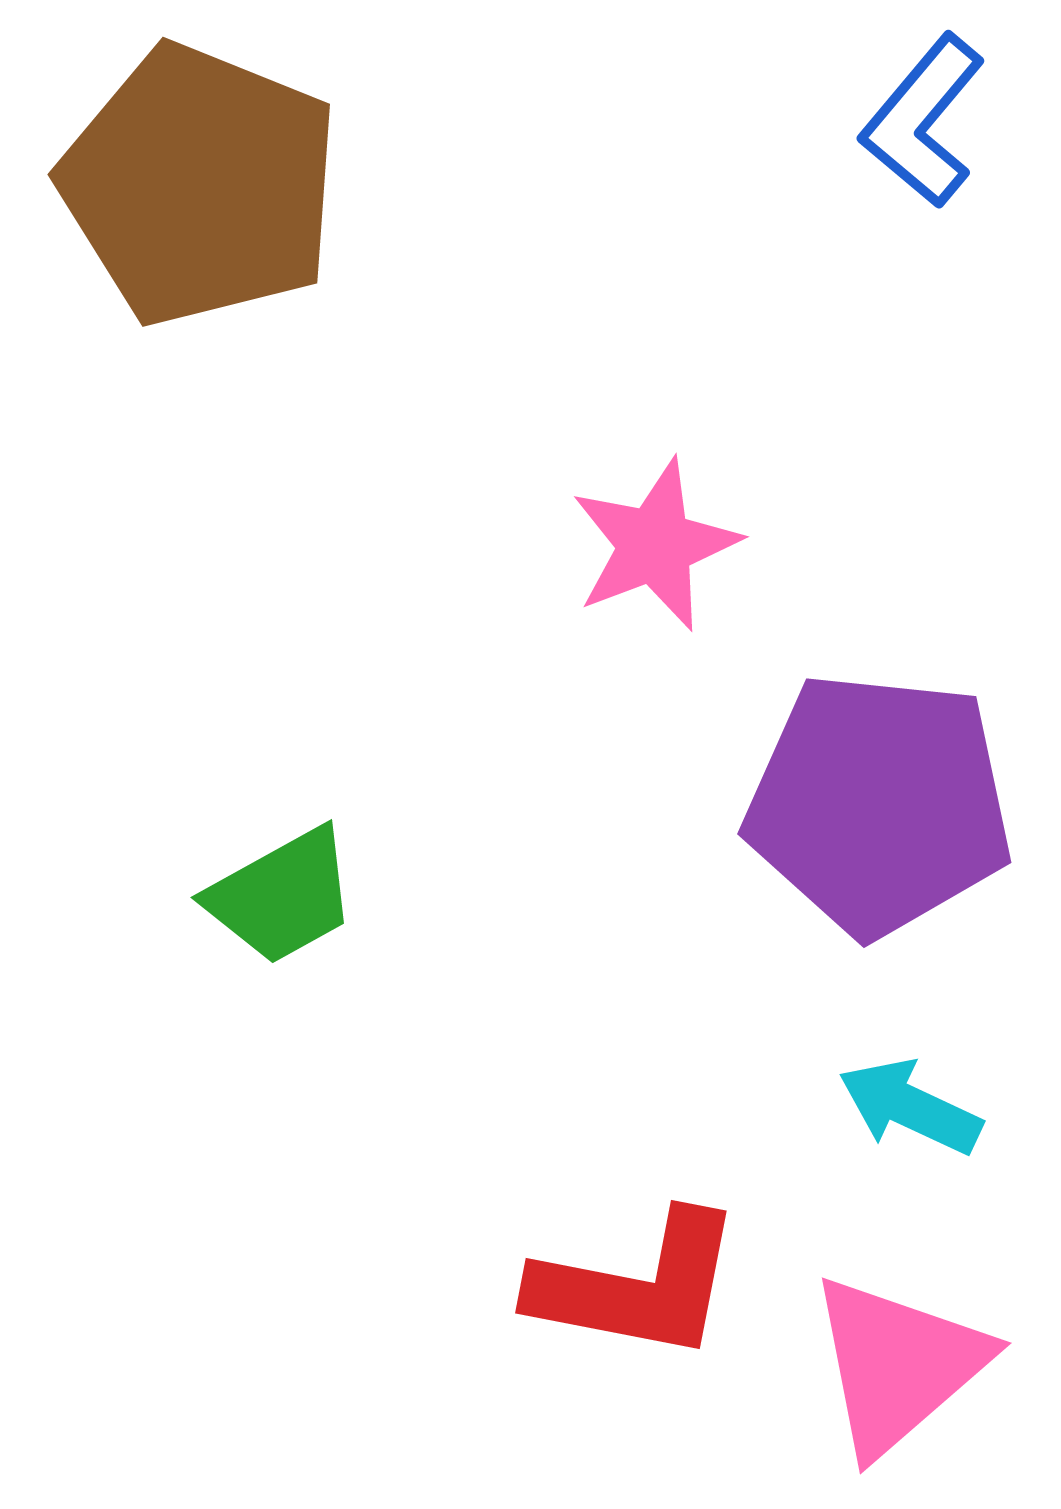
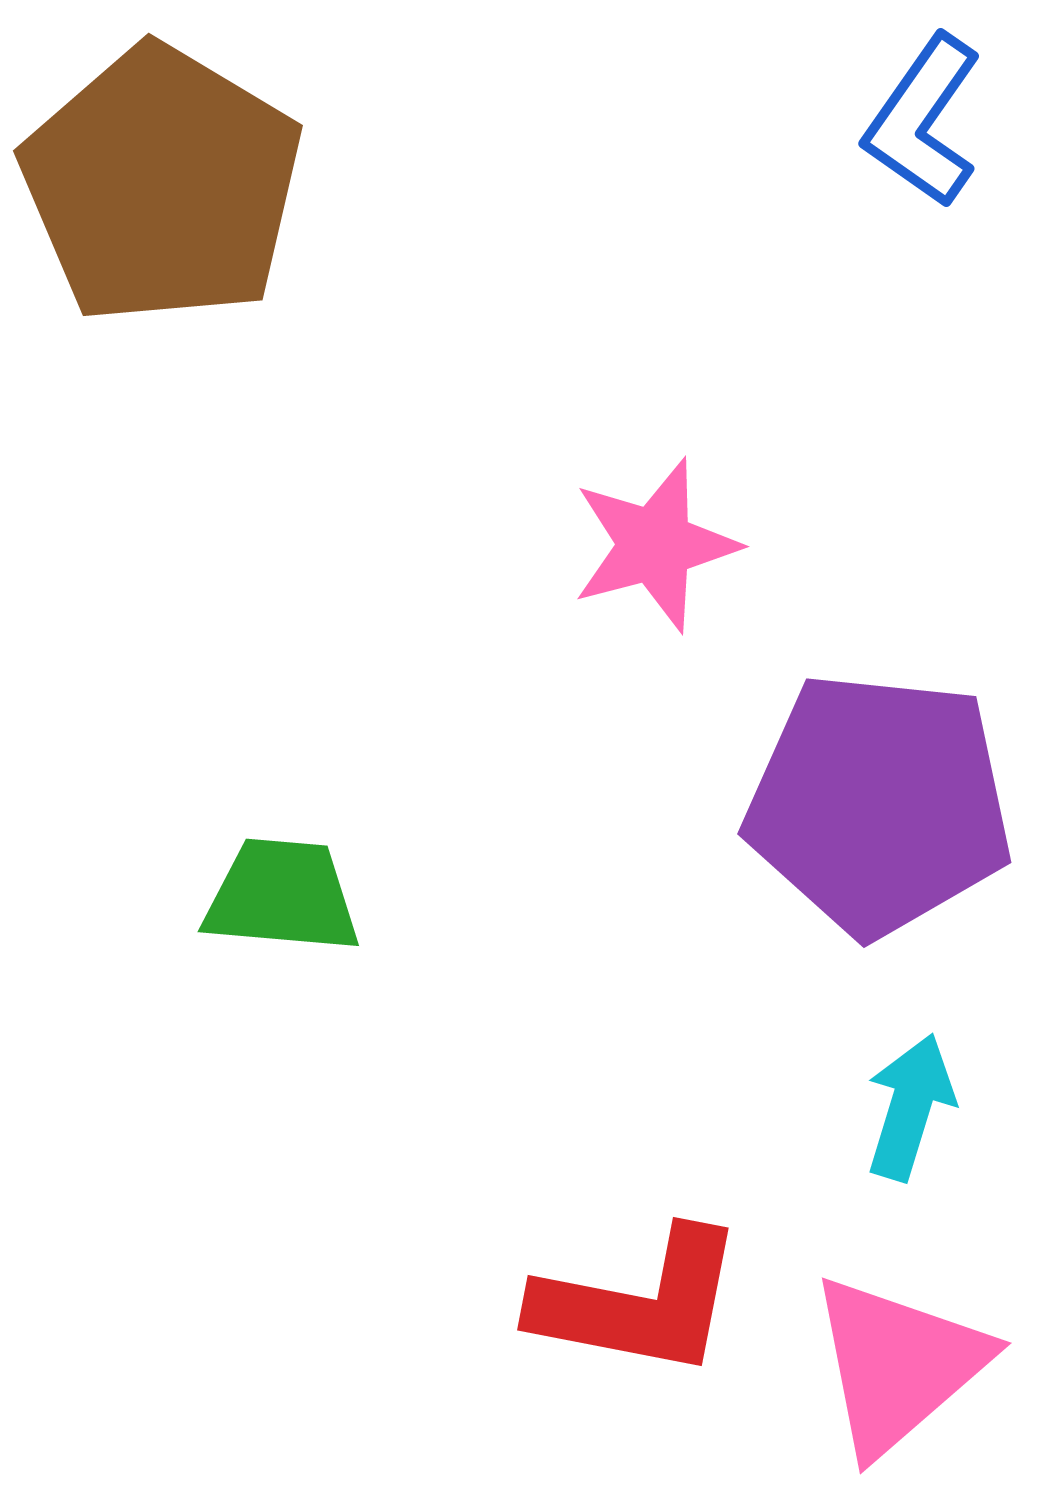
blue L-shape: rotated 5 degrees counterclockwise
brown pentagon: moved 38 px left; rotated 9 degrees clockwise
pink star: rotated 6 degrees clockwise
green trapezoid: rotated 146 degrees counterclockwise
cyan arrow: rotated 82 degrees clockwise
red L-shape: moved 2 px right, 17 px down
